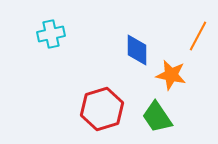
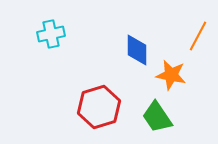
red hexagon: moved 3 px left, 2 px up
